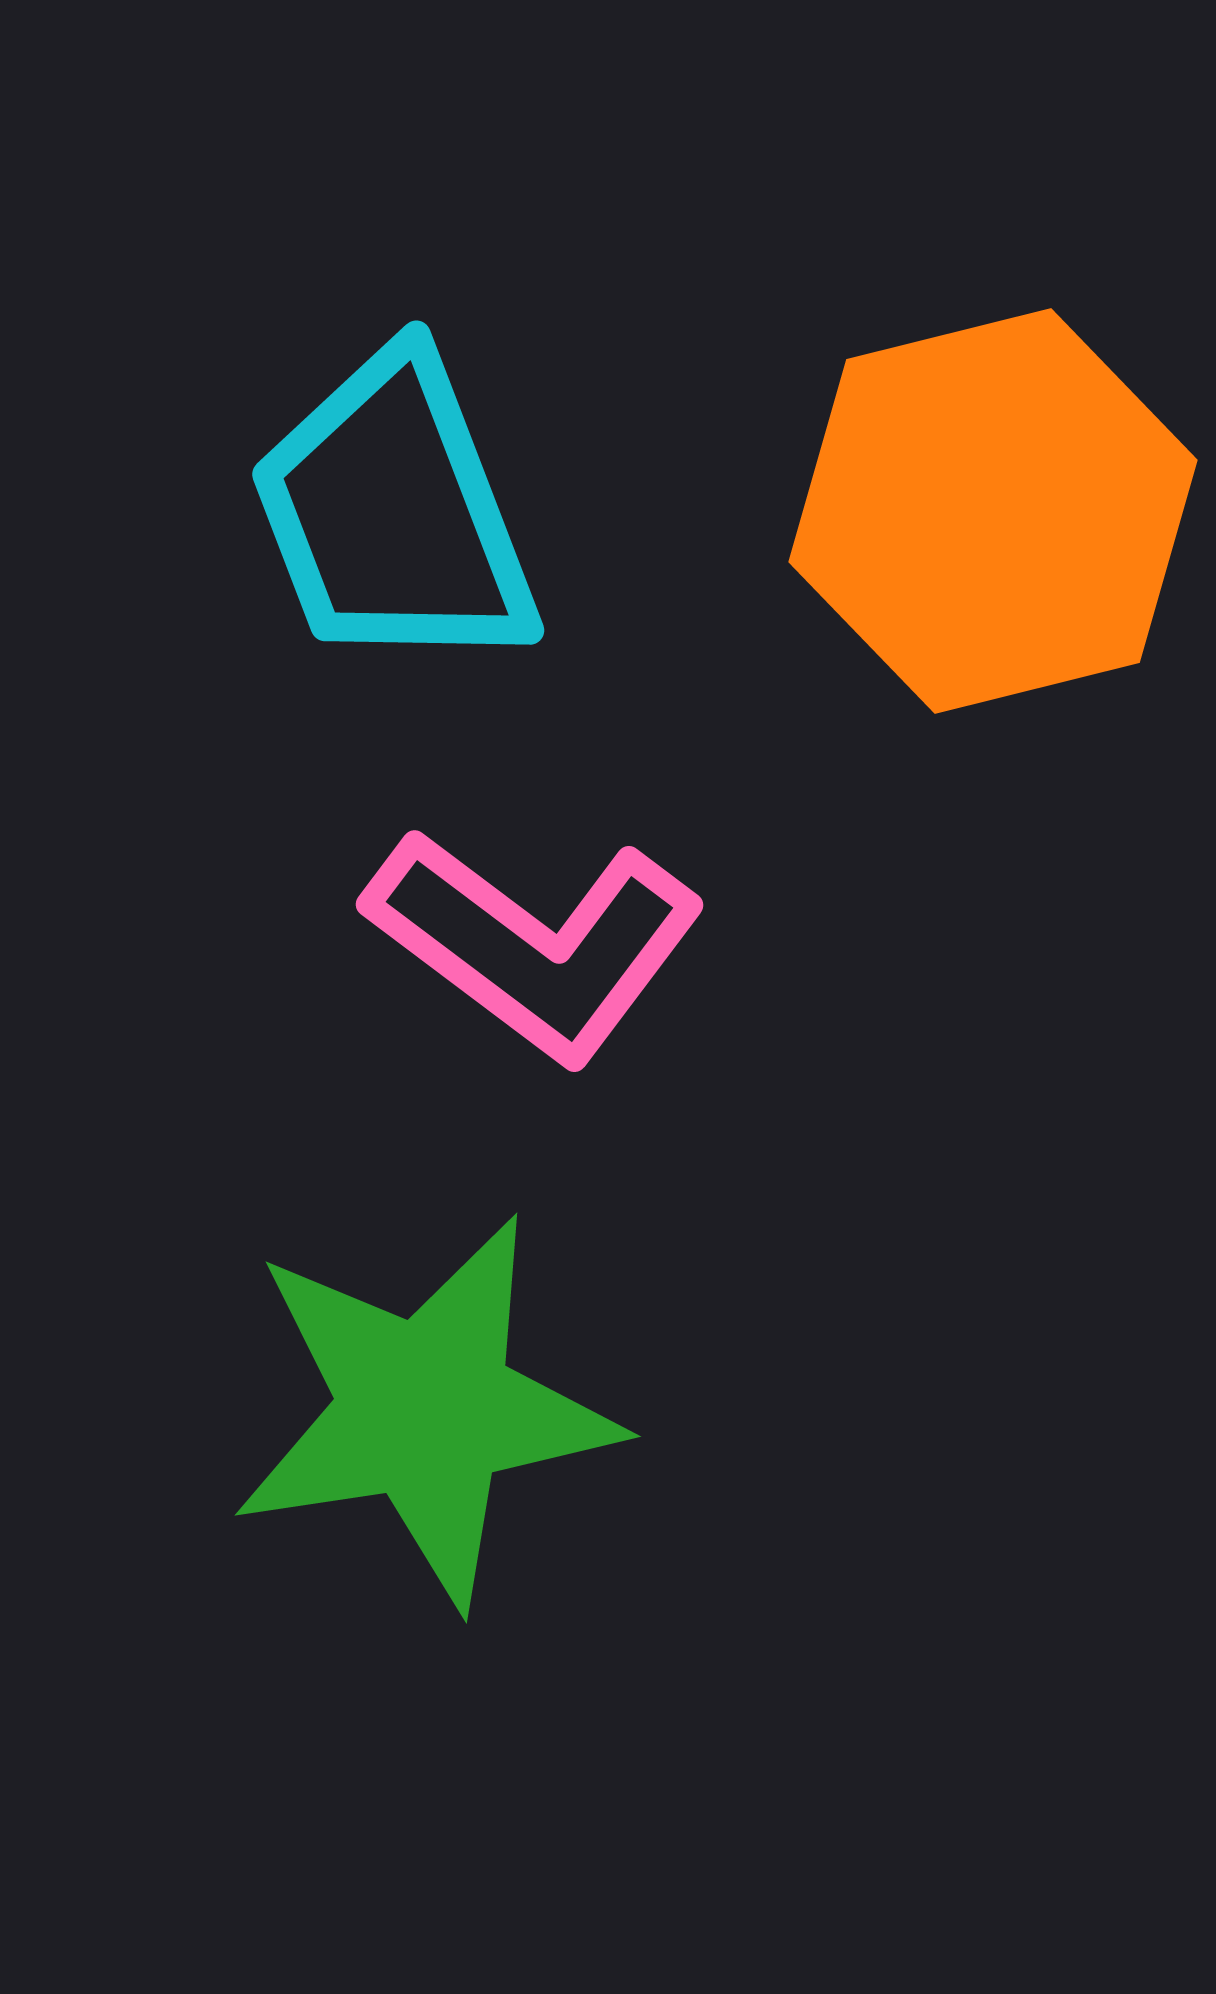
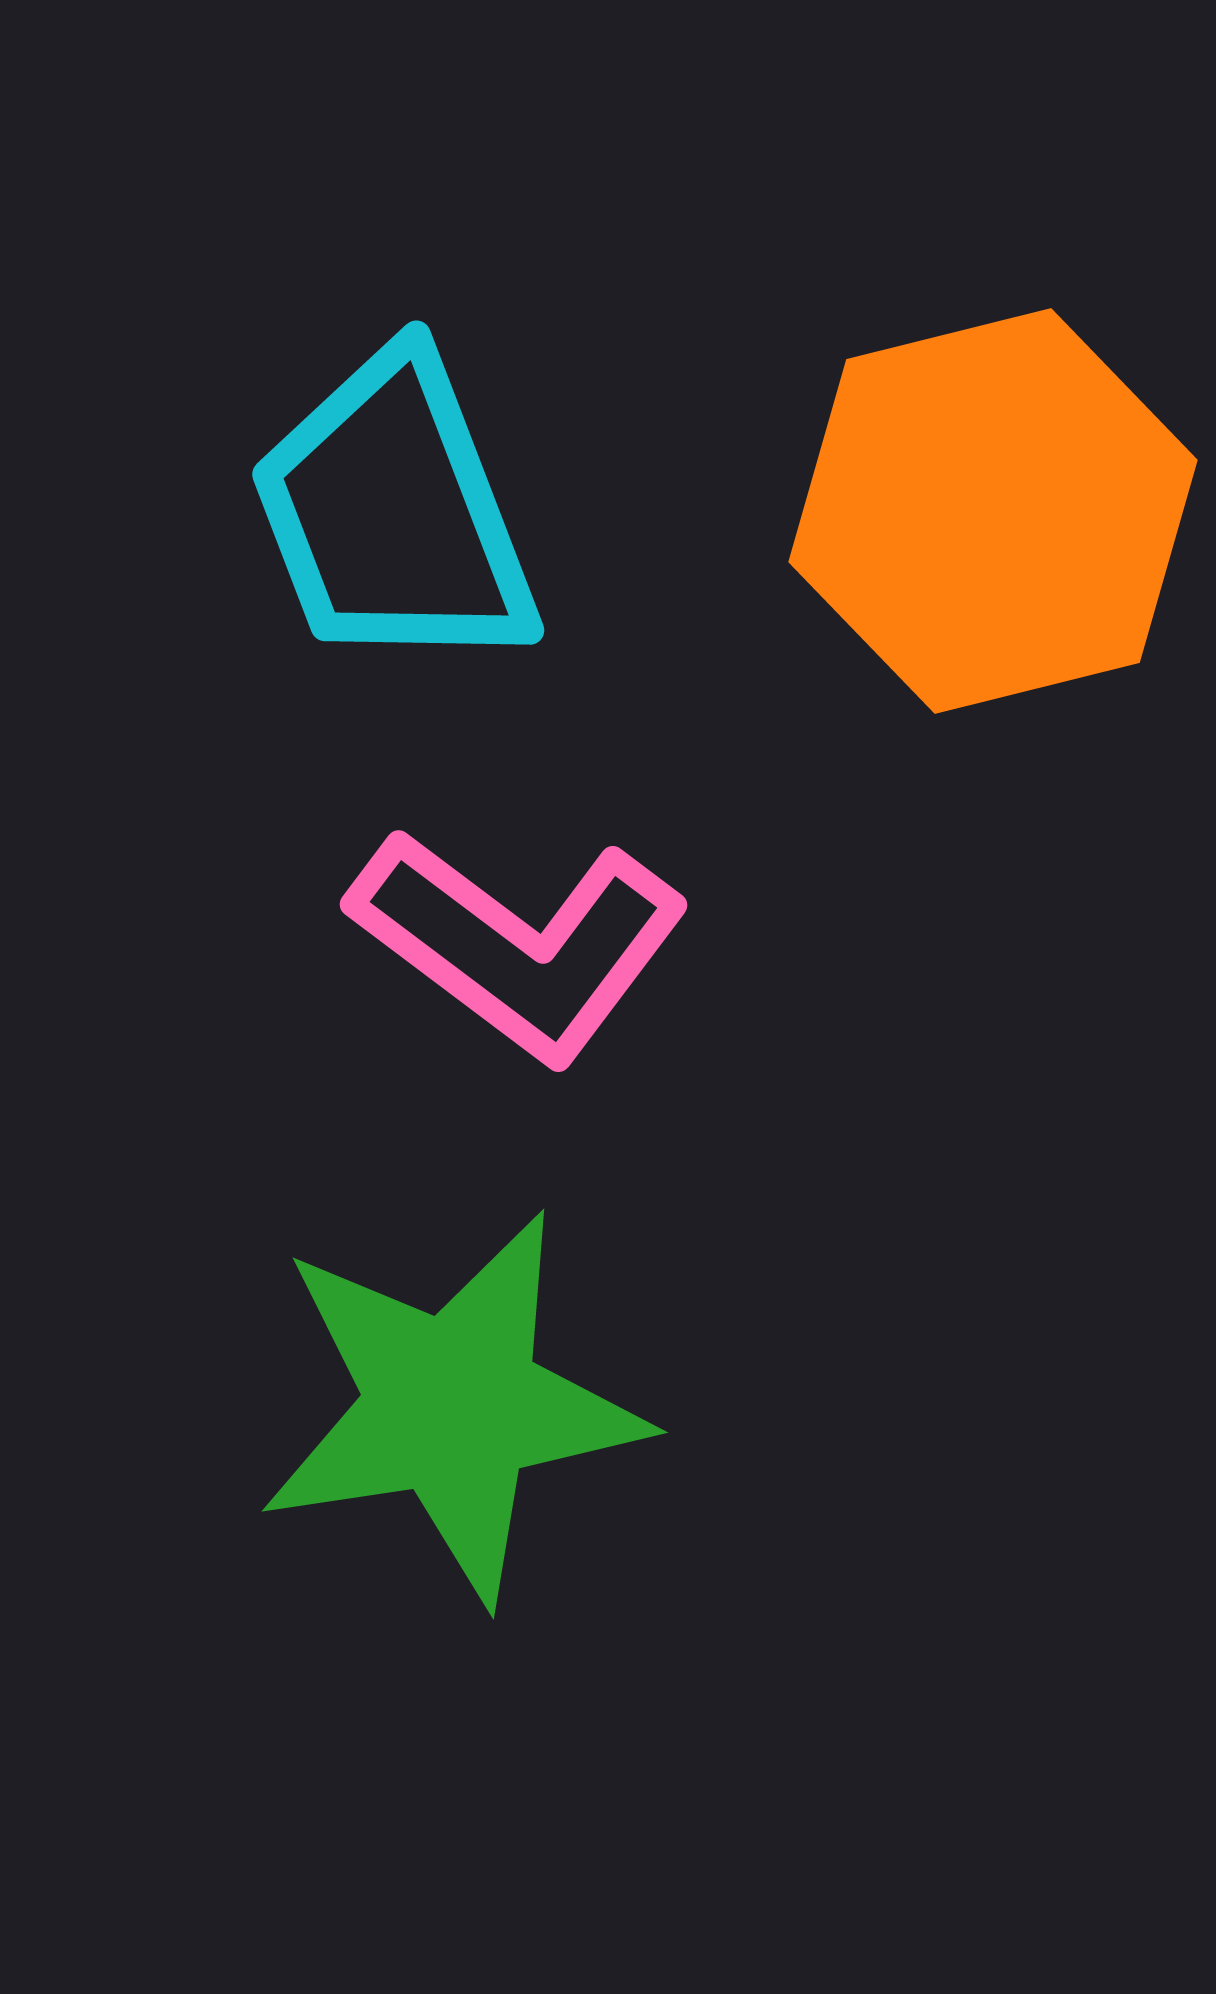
pink L-shape: moved 16 px left
green star: moved 27 px right, 4 px up
